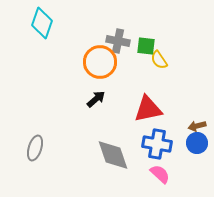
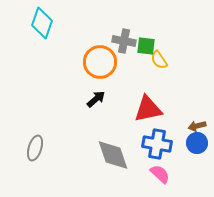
gray cross: moved 6 px right
